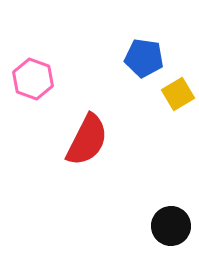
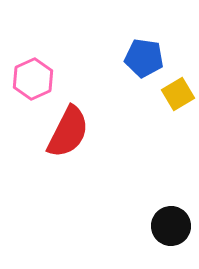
pink hexagon: rotated 15 degrees clockwise
red semicircle: moved 19 px left, 8 px up
